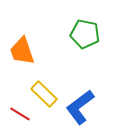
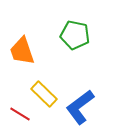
green pentagon: moved 10 px left, 1 px down
